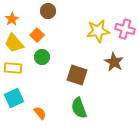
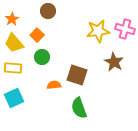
orange semicircle: moved 14 px right, 28 px up; rotated 56 degrees counterclockwise
